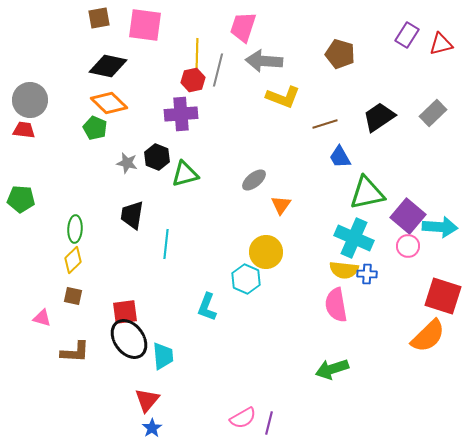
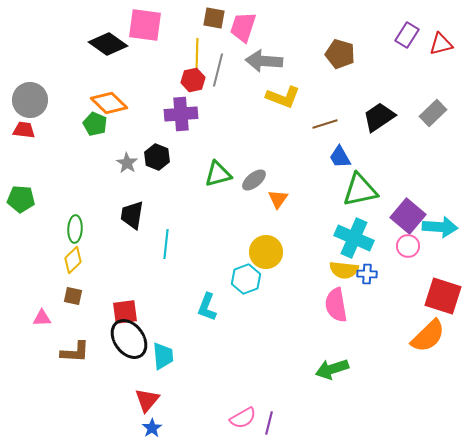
brown square at (99, 18): moved 115 px right; rotated 20 degrees clockwise
black diamond at (108, 66): moved 22 px up; rotated 24 degrees clockwise
green pentagon at (95, 128): moved 4 px up
gray star at (127, 163): rotated 20 degrees clockwise
green triangle at (185, 174): moved 33 px right
green triangle at (367, 193): moved 7 px left, 3 px up
orange triangle at (281, 205): moved 3 px left, 6 px up
cyan hexagon at (246, 279): rotated 16 degrees clockwise
pink triangle at (42, 318): rotated 18 degrees counterclockwise
